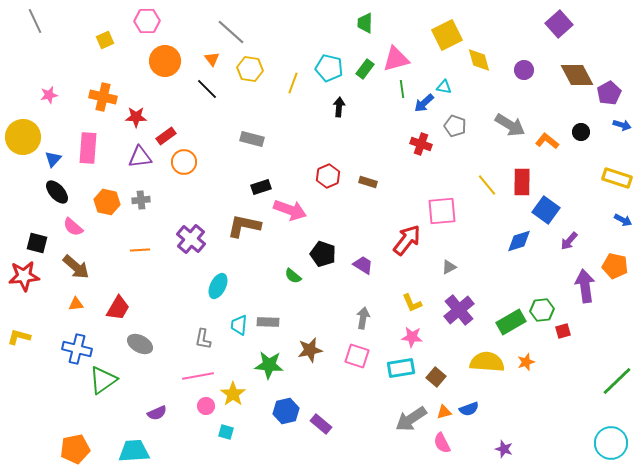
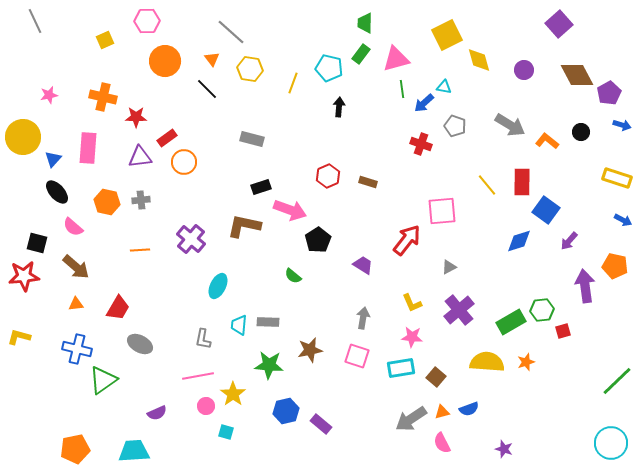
green rectangle at (365, 69): moved 4 px left, 15 px up
red rectangle at (166, 136): moved 1 px right, 2 px down
black pentagon at (323, 254): moved 5 px left, 14 px up; rotated 20 degrees clockwise
orange triangle at (444, 412): moved 2 px left
